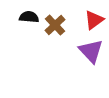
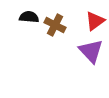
red triangle: moved 1 px right, 1 px down
brown cross: rotated 20 degrees counterclockwise
